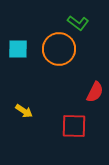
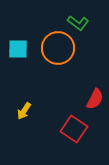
orange circle: moved 1 px left, 1 px up
red semicircle: moved 7 px down
yellow arrow: rotated 90 degrees clockwise
red square: moved 3 px down; rotated 32 degrees clockwise
